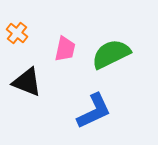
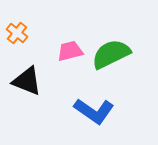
pink trapezoid: moved 5 px right, 2 px down; rotated 116 degrees counterclockwise
black triangle: moved 1 px up
blue L-shape: rotated 60 degrees clockwise
